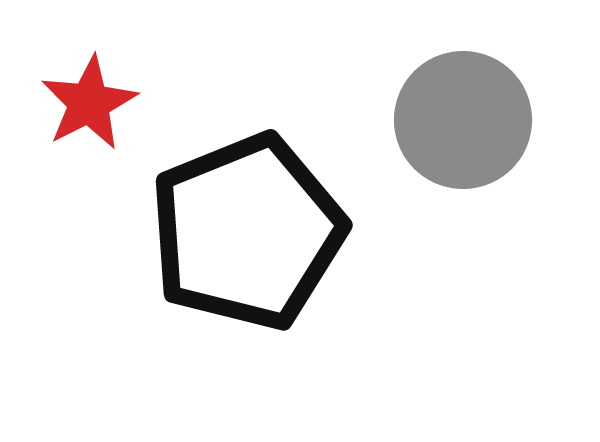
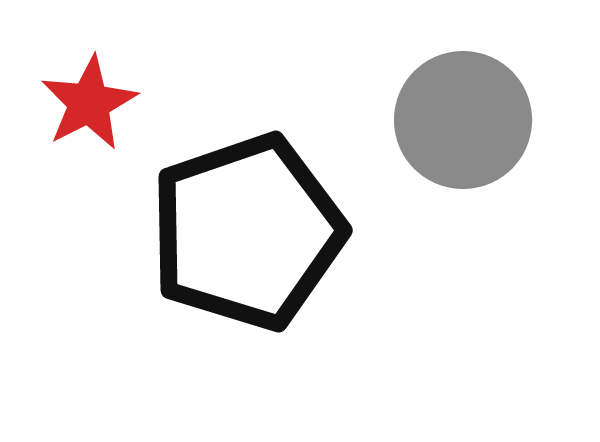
black pentagon: rotated 3 degrees clockwise
